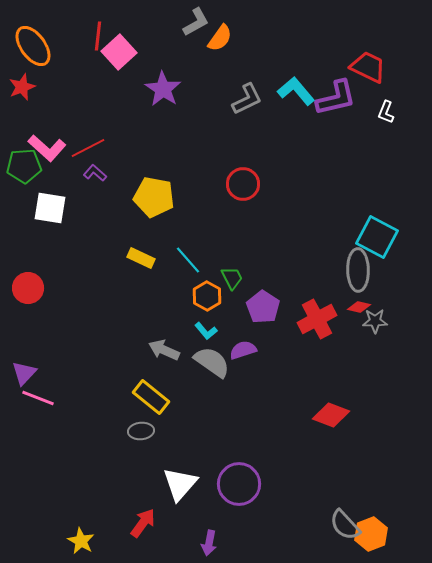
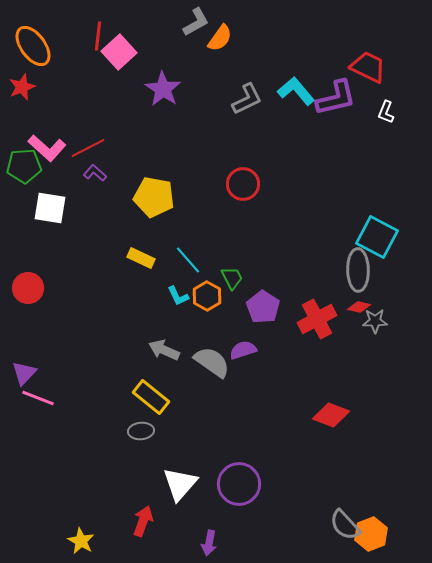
cyan L-shape at (206, 331): moved 28 px left, 35 px up; rotated 15 degrees clockwise
red arrow at (143, 523): moved 2 px up; rotated 16 degrees counterclockwise
